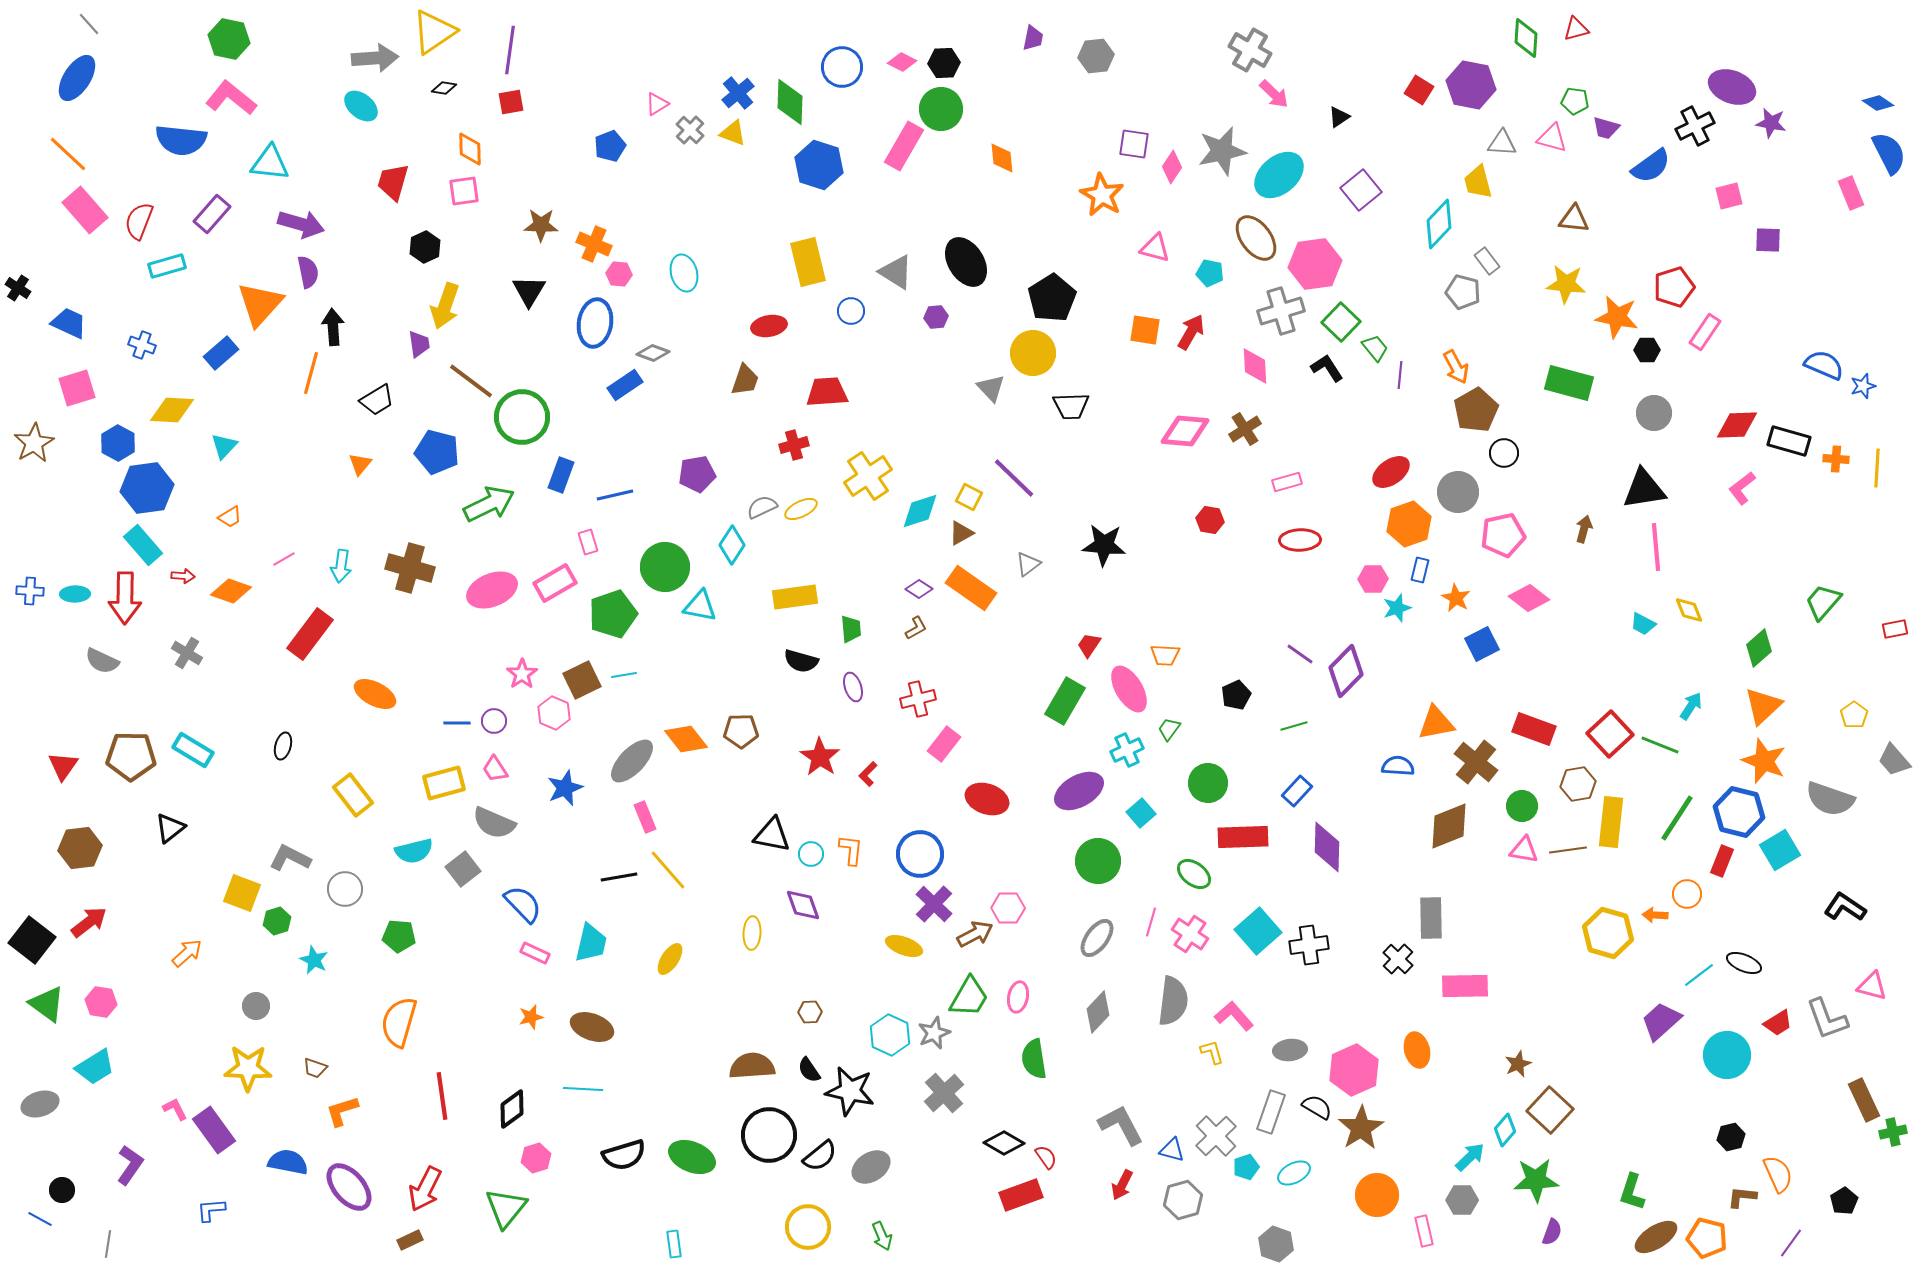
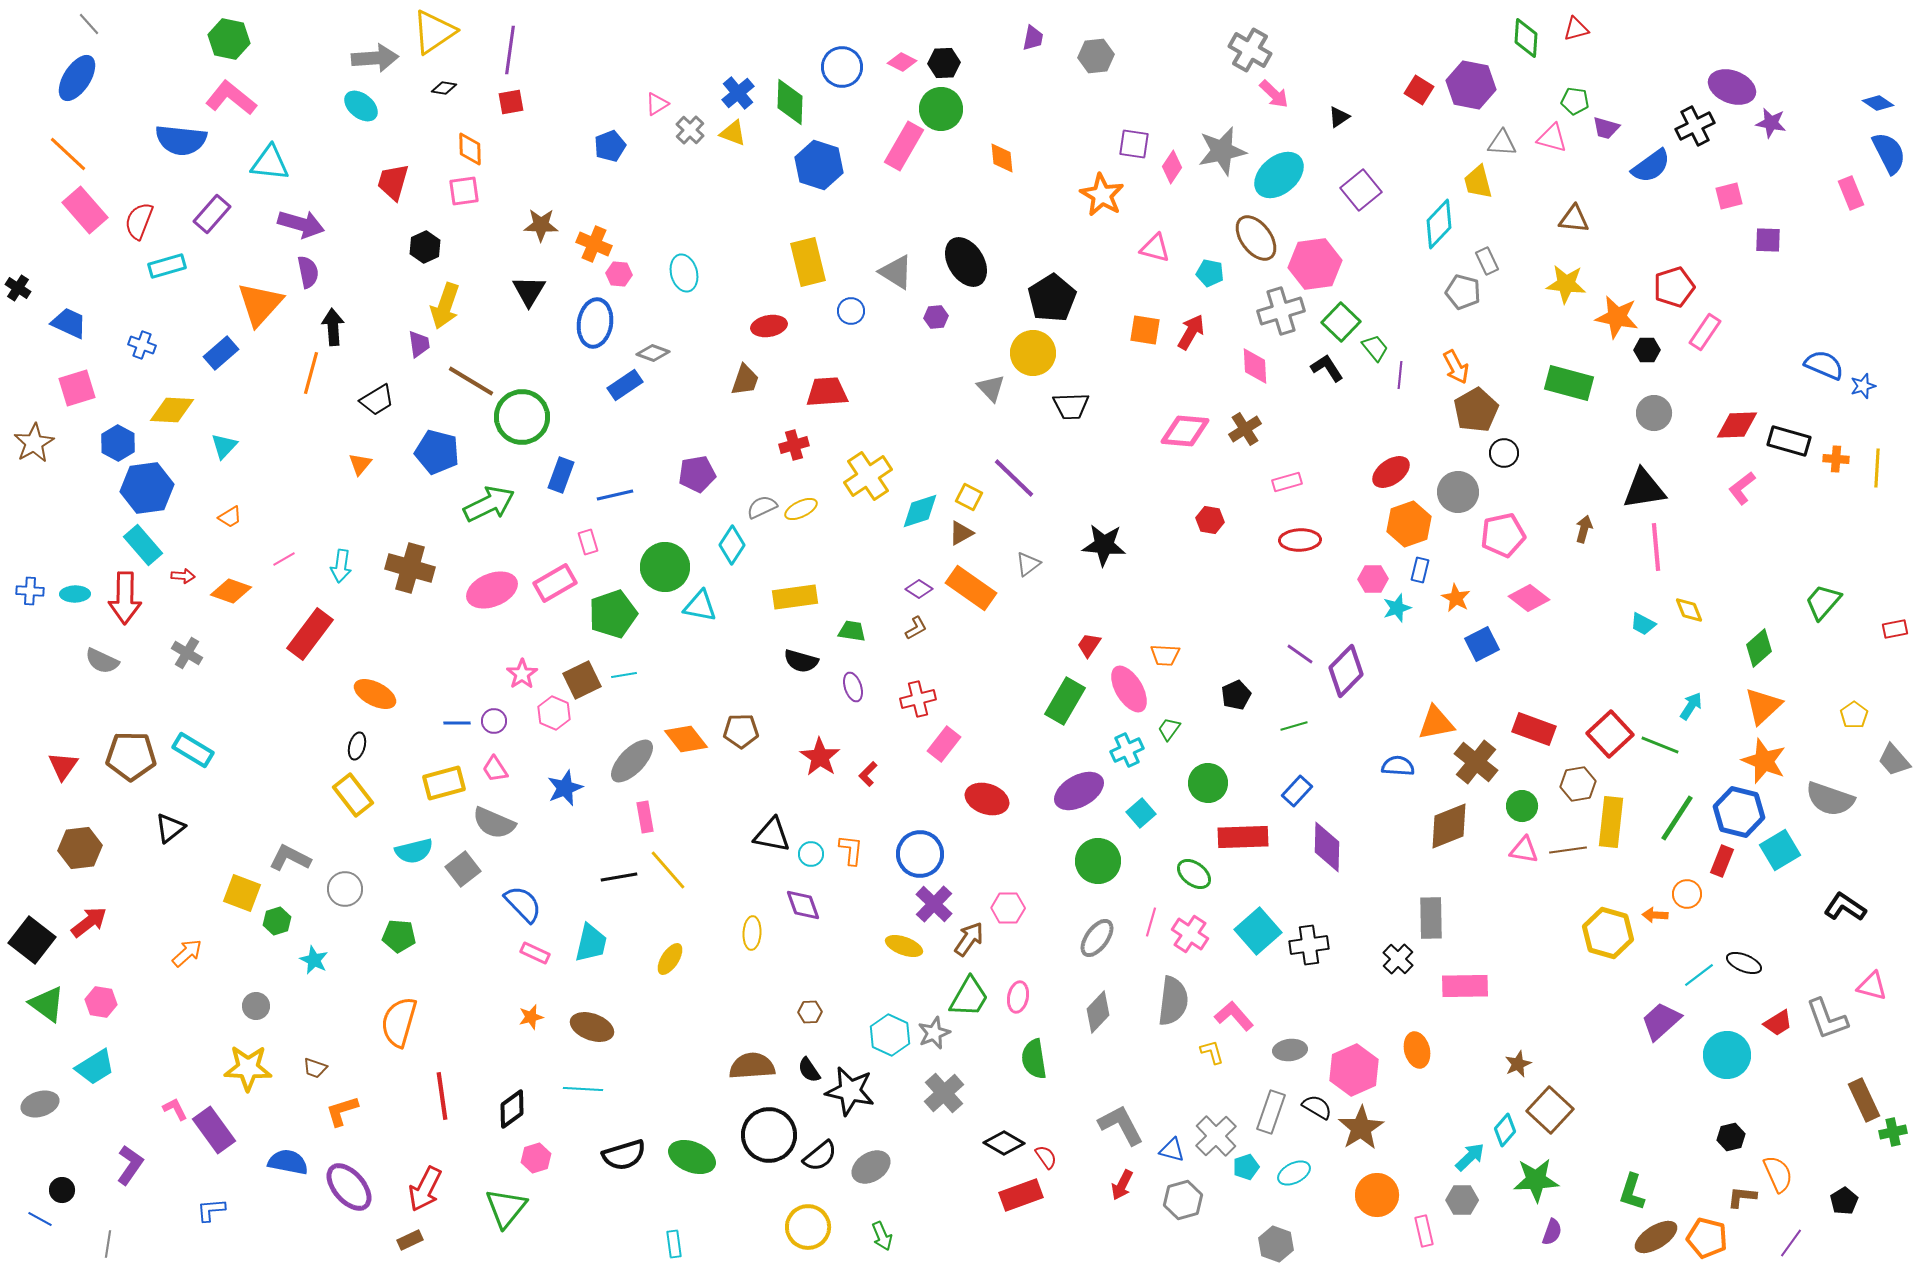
gray rectangle at (1487, 261): rotated 12 degrees clockwise
brown line at (471, 381): rotated 6 degrees counterclockwise
green trapezoid at (851, 629): moved 1 px right, 2 px down; rotated 76 degrees counterclockwise
black ellipse at (283, 746): moved 74 px right
pink rectangle at (645, 817): rotated 12 degrees clockwise
brown arrow at (975, 934): moved 6 px left, 5 px down; rotated 27 degrees counterclockwise
